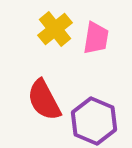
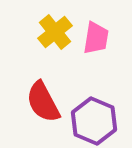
yellow cross: moved 3 px down
red semicircle: moved 1 px left, 2 px down
